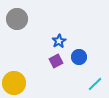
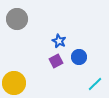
blue star: rotated 16 degrees counterclockwise
